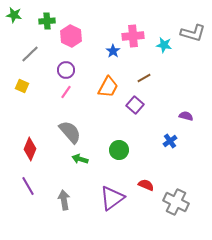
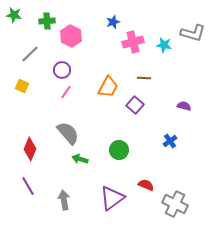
pink cross: moved 6 px down; rotated 10 degrees counterclockwise
blue star: moved 29 px up; rotated 16 degrees clockwise
purple circle: moved 4 px left
brown line: rotated 32 degrees clockwise
purple semicircle: moved 2 px left, 10 px up
gray semicircle: moved 2 px left, 1 px down
gray cross: moved 1 px left, 2 px down
